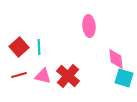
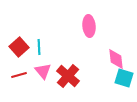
pink triangle: moved 5 px up; rotated 36 degrees clockwise
